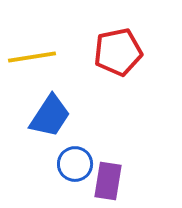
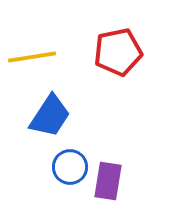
blue circle: moved 5 px left, 3 px down
